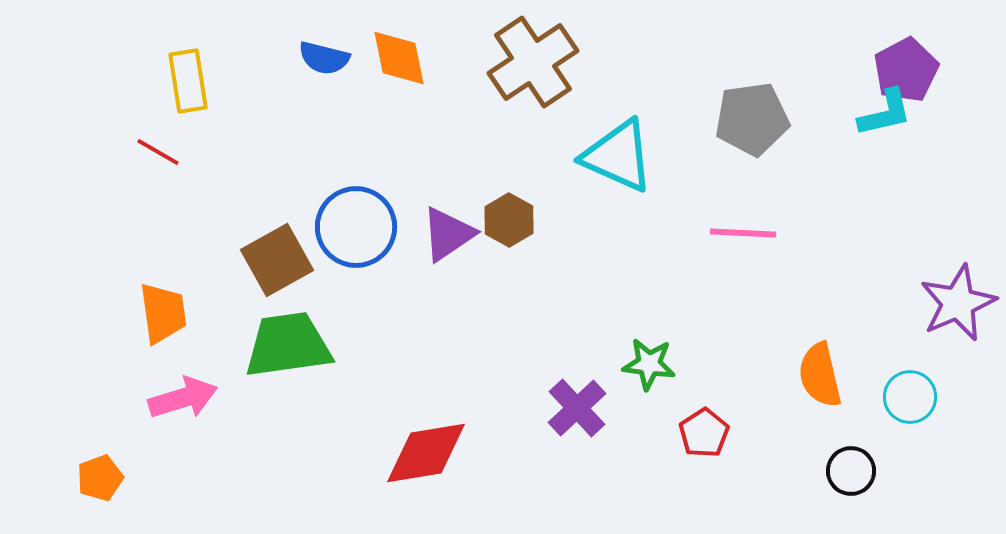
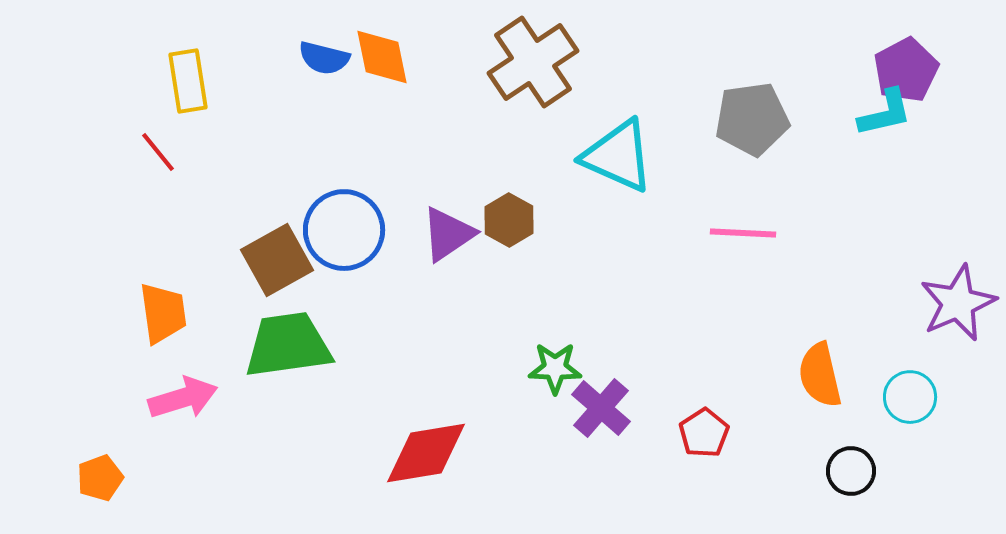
orange diamond: moved 17 px left, 1 px up
red line: rotated 21 degrees clockwise
blue circle: moved 12 px left, 3 px down
green star: moved 94 px left, 4 px down; rotated 6 degrees counterclockwise
purple cross: moved 24 px right; rotated 6 degrees counterclockwise
